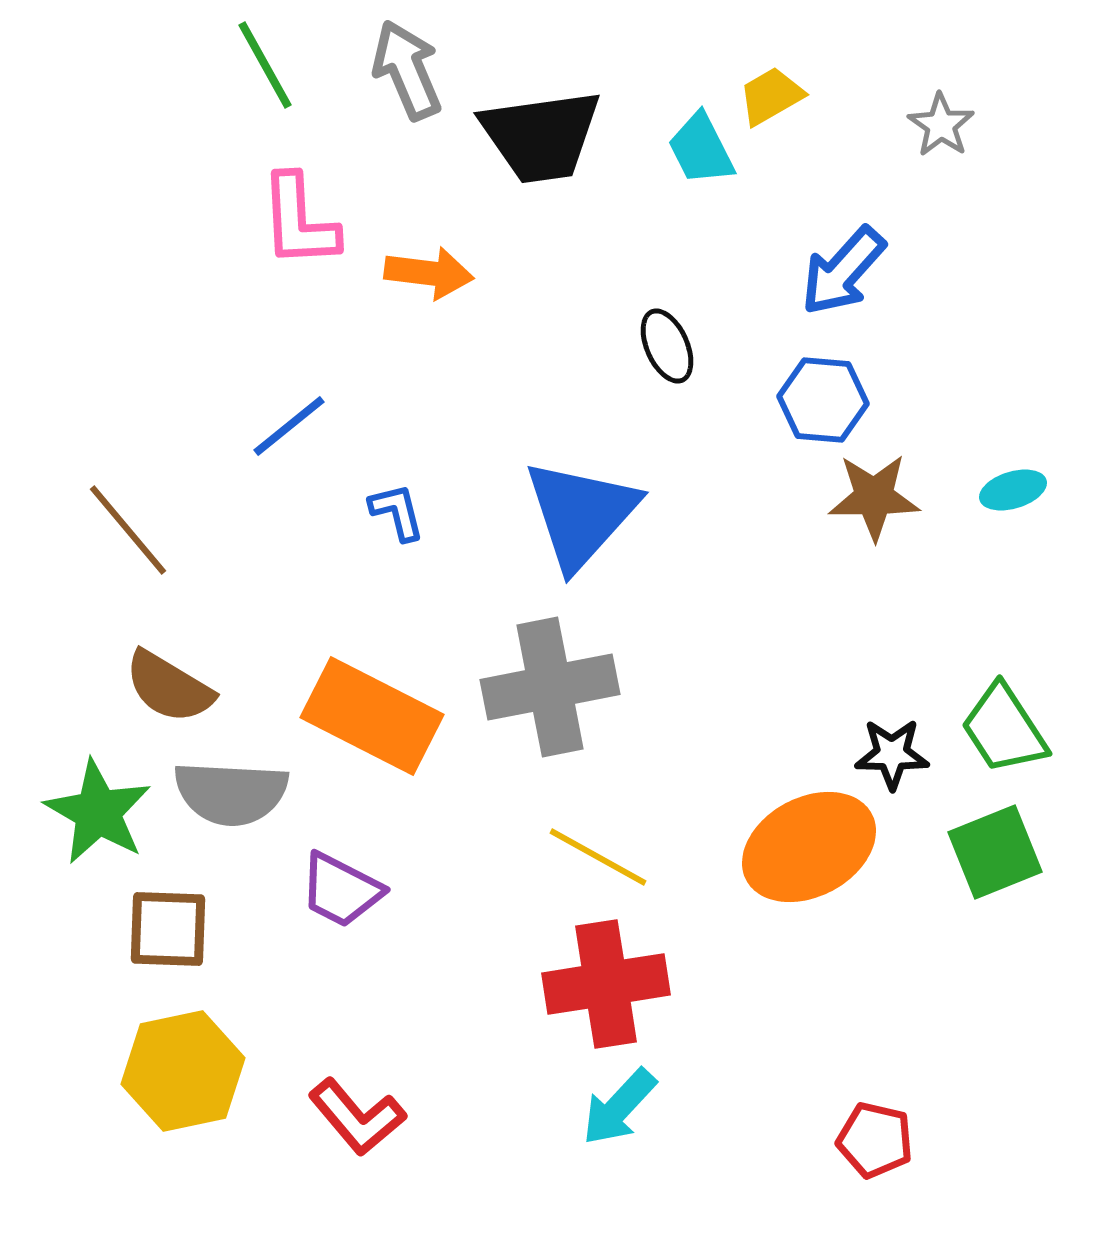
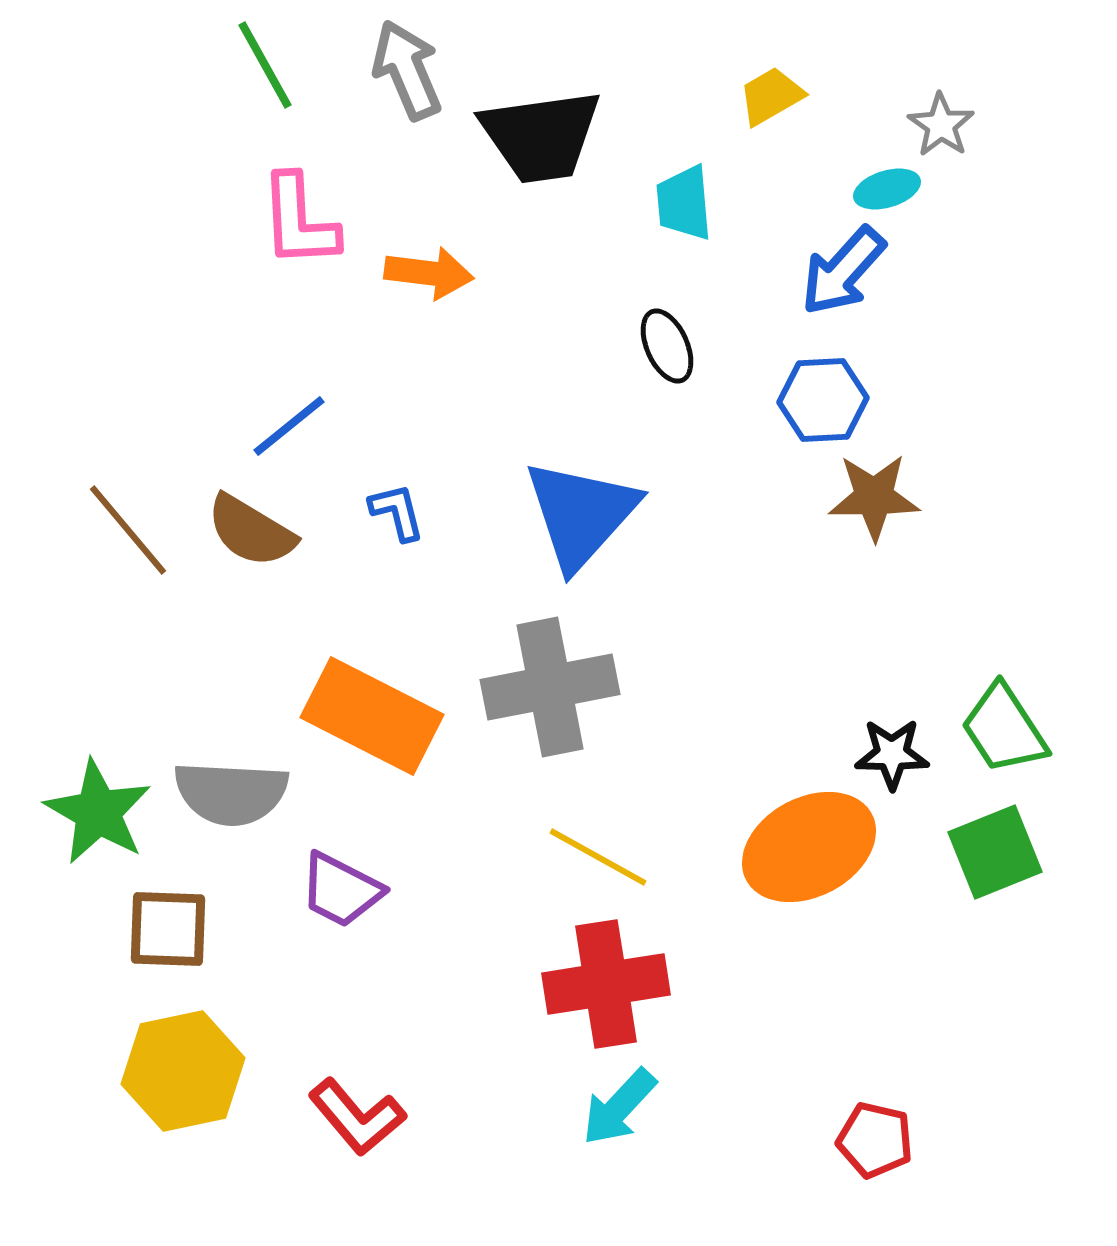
cyan trapezoid: moved 17 px left, 54 px down; rotated 22 degrees clockwise
blue hexagon: rotated 8 degrees counterclockwise
cyan ellipse: moved 126 px left, 301 px up
brown semicircle: moved 82 px right, 156 px up
